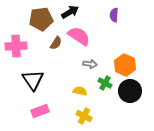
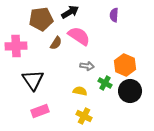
gray arrow: moved 3 px left, 2 px down
